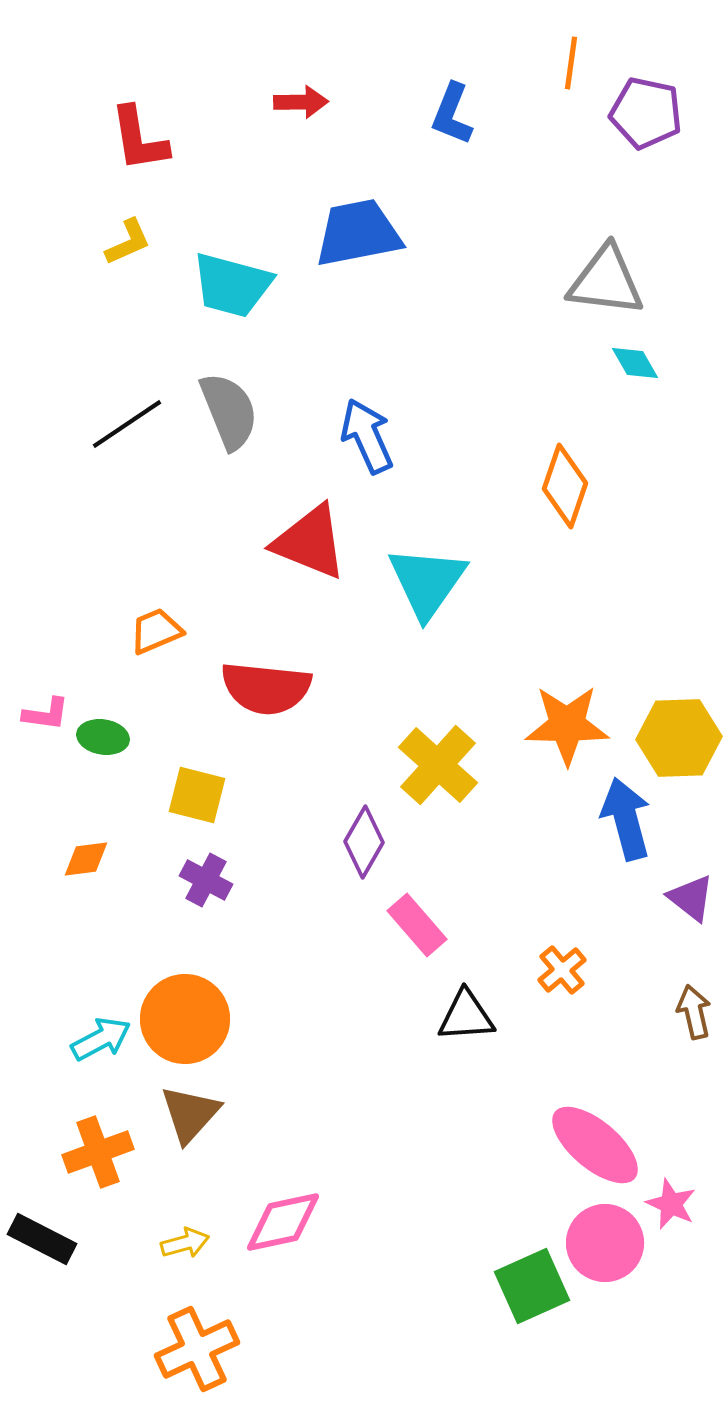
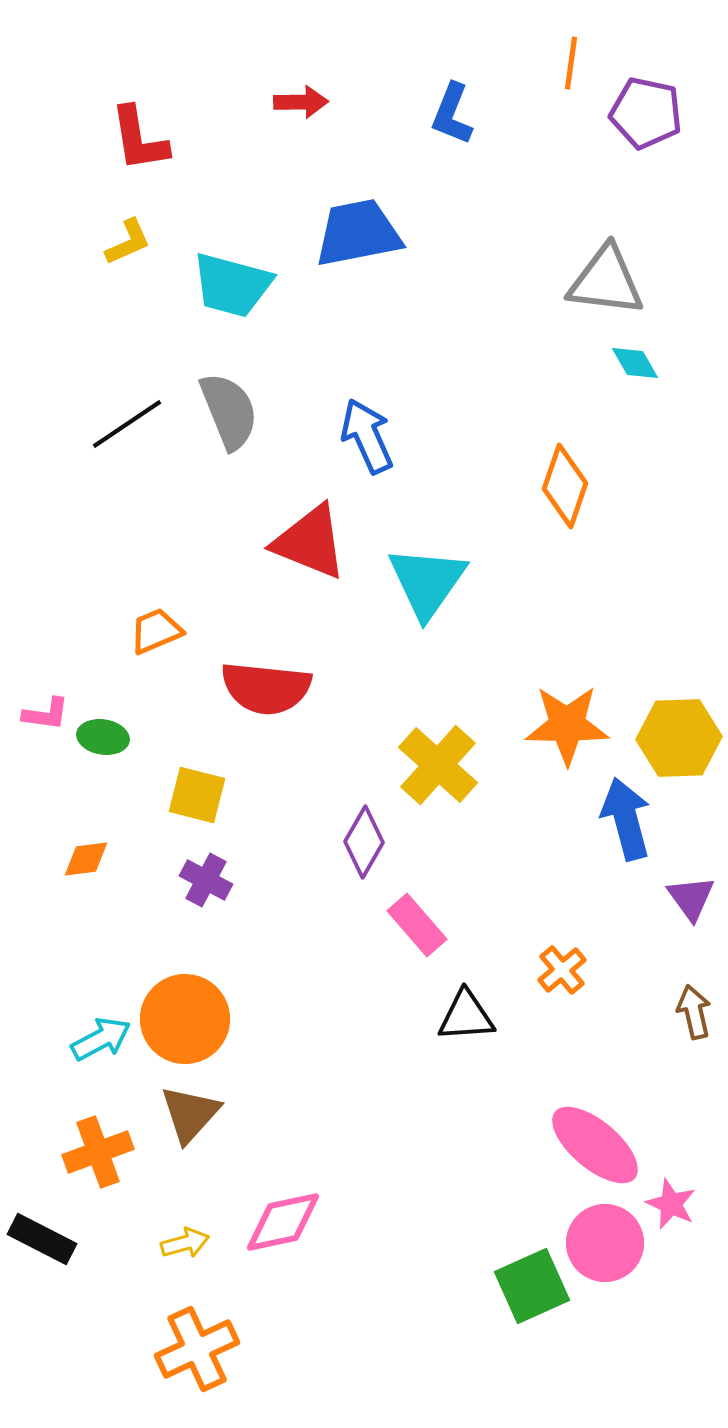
purple triangle at (691, 898): rotated 16 degrees clockwise
